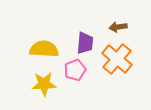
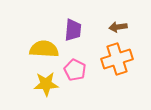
purple trapezoid: moved 12 px left, 13 px up
orange cross: rotated 32 degrees clockwise
pink pentagon: rotated 25 degrees counterclockwise
yellow star: moved 2 px right
